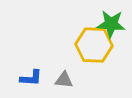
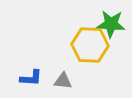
yellow hexagon: moved 4 px left
gray triangle: moved 1 px left, 1 px down
